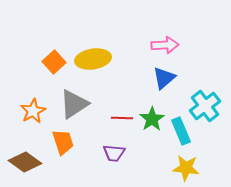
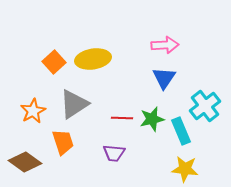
blue triangle: rotated 15 degrees counterclockwise
green star: rotated 20 degrees clockwise
yellow star: moved 1 px left, 1 px down
